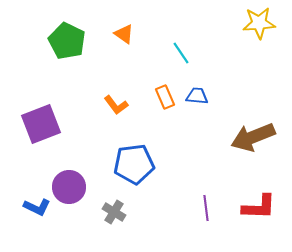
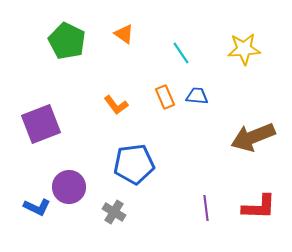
yellow star: moved 15 px left, 26 px down
